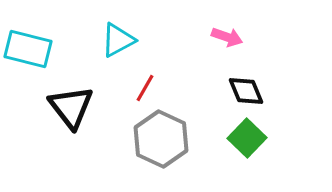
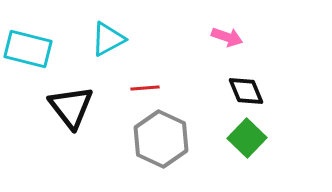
cyan triangle: moved 10 px left, 1 px up
red line: rotated 56 degrees clockwise
